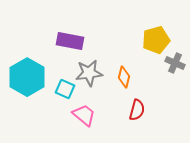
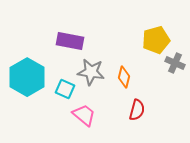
gray star: moved 2 px right, 1 px up; rotated 16 degrees clockwise
